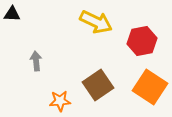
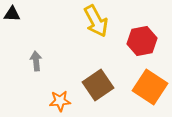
yellow arrow: moved 1 px up; rotated 36 degrees clockwise
